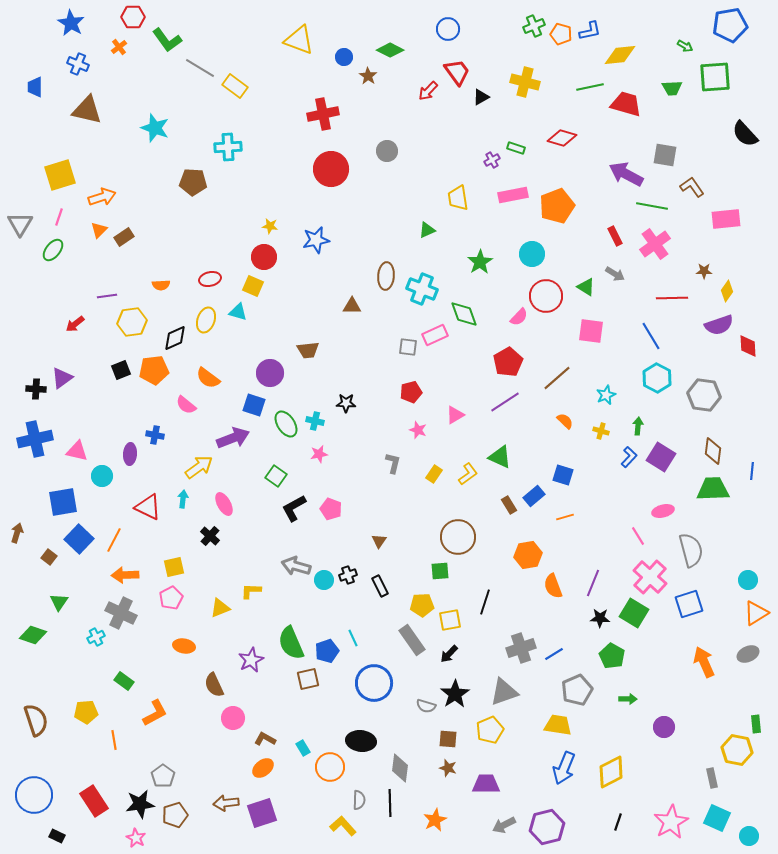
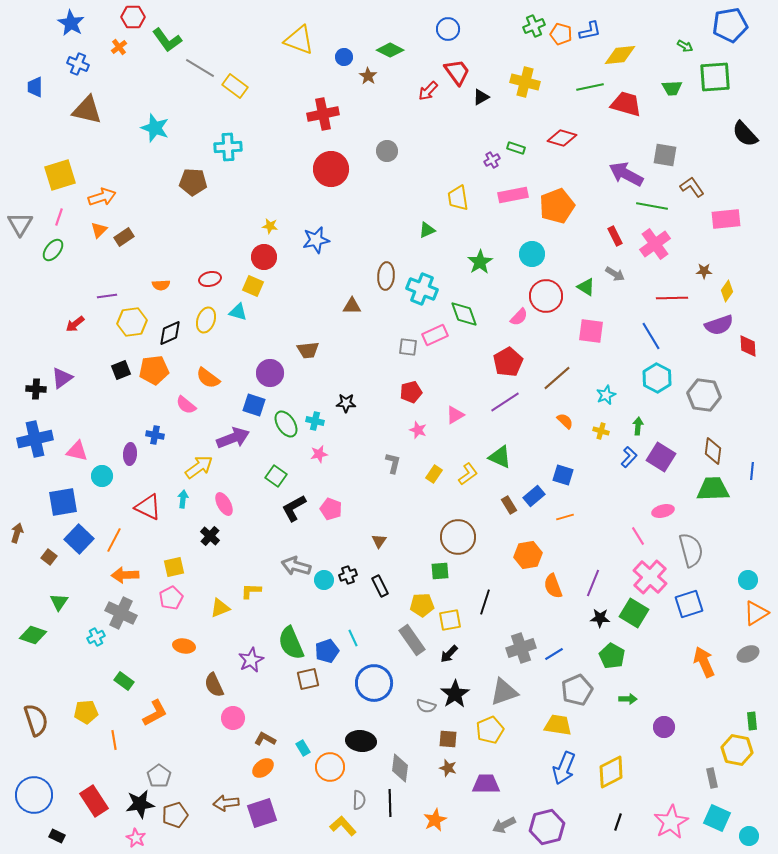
black diamond at (175, 338): moved 5 px left, 5 px up
green rectangle at (756, 724): moved 4 px left, 3 px up
gray pentagon at (163, 776): moved 4 px left
